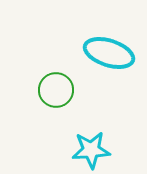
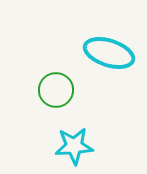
cyan star: moved 17 px left, 4 px up
